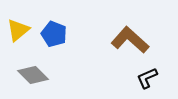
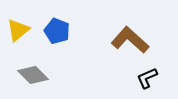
blue pentagon: moved 3 px right, 3 px up
